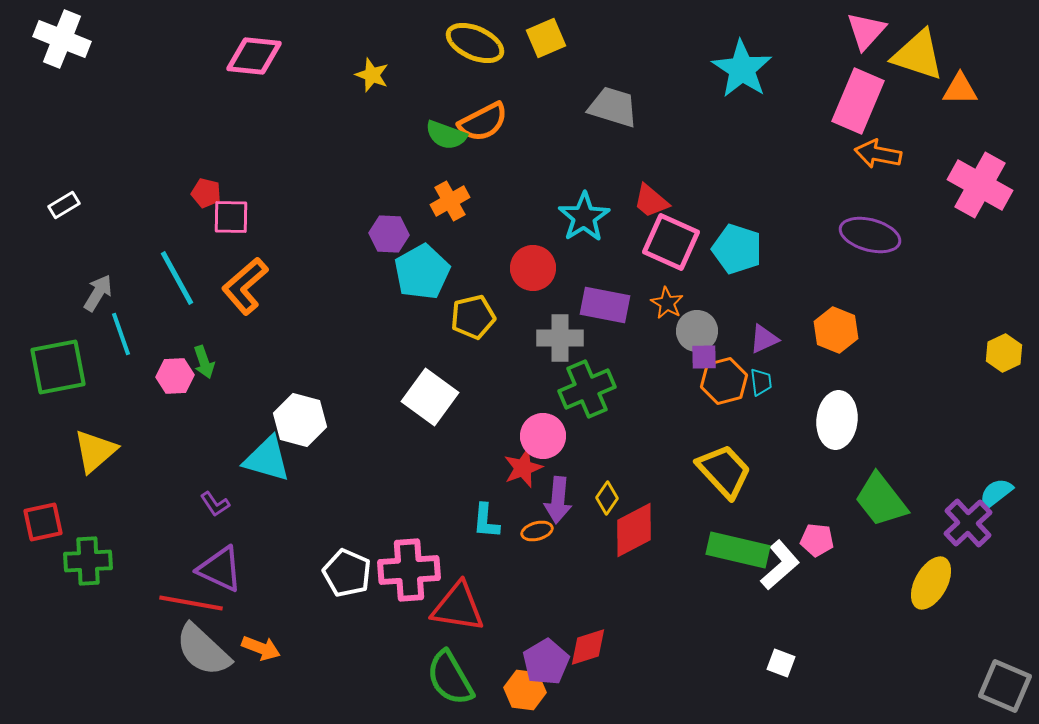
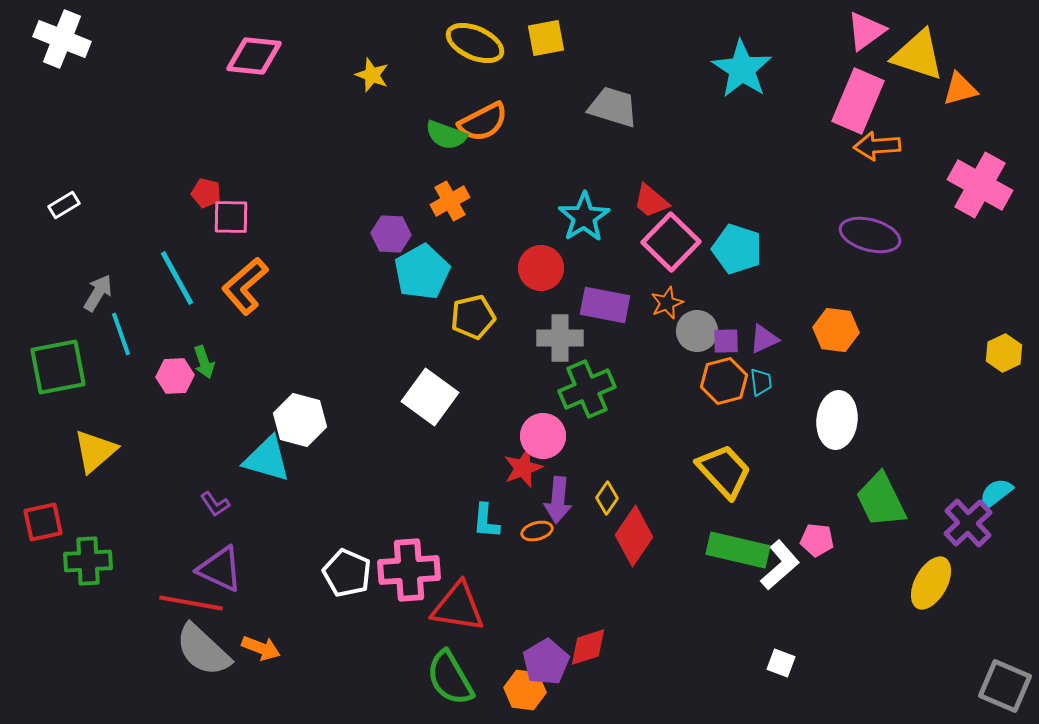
pink triangle at (866, 31): rotated 12 degrees clockwise
yellow square at (546, 38): rotated 12 degrees clockwise
orange triangle at (960, 89): rotated 15 degrees counterclockwise
orange arrow at (878, 154): moved 1 px left, 8 px up; rotated 15 degrees counterclockwise
purple hexagon at (389, 234): moved 2 px right
pink square at (671, 242): rotated 20 degrees clockwise
red circle at (533, 268): moved 8 px right
orange star at (667, 303): rotated 20 degrees clockwise
orange hexagon at (836, 330): rotated 15 degrees counterclockwise
purple square at (704, 357): moved 22 px right, 16 px up
green trapezoid at (881, 500): rotated 12 degrees clockwise
red diamond at (634, 530): moved 6 px down; rotated 28 degrees counterclockwise
